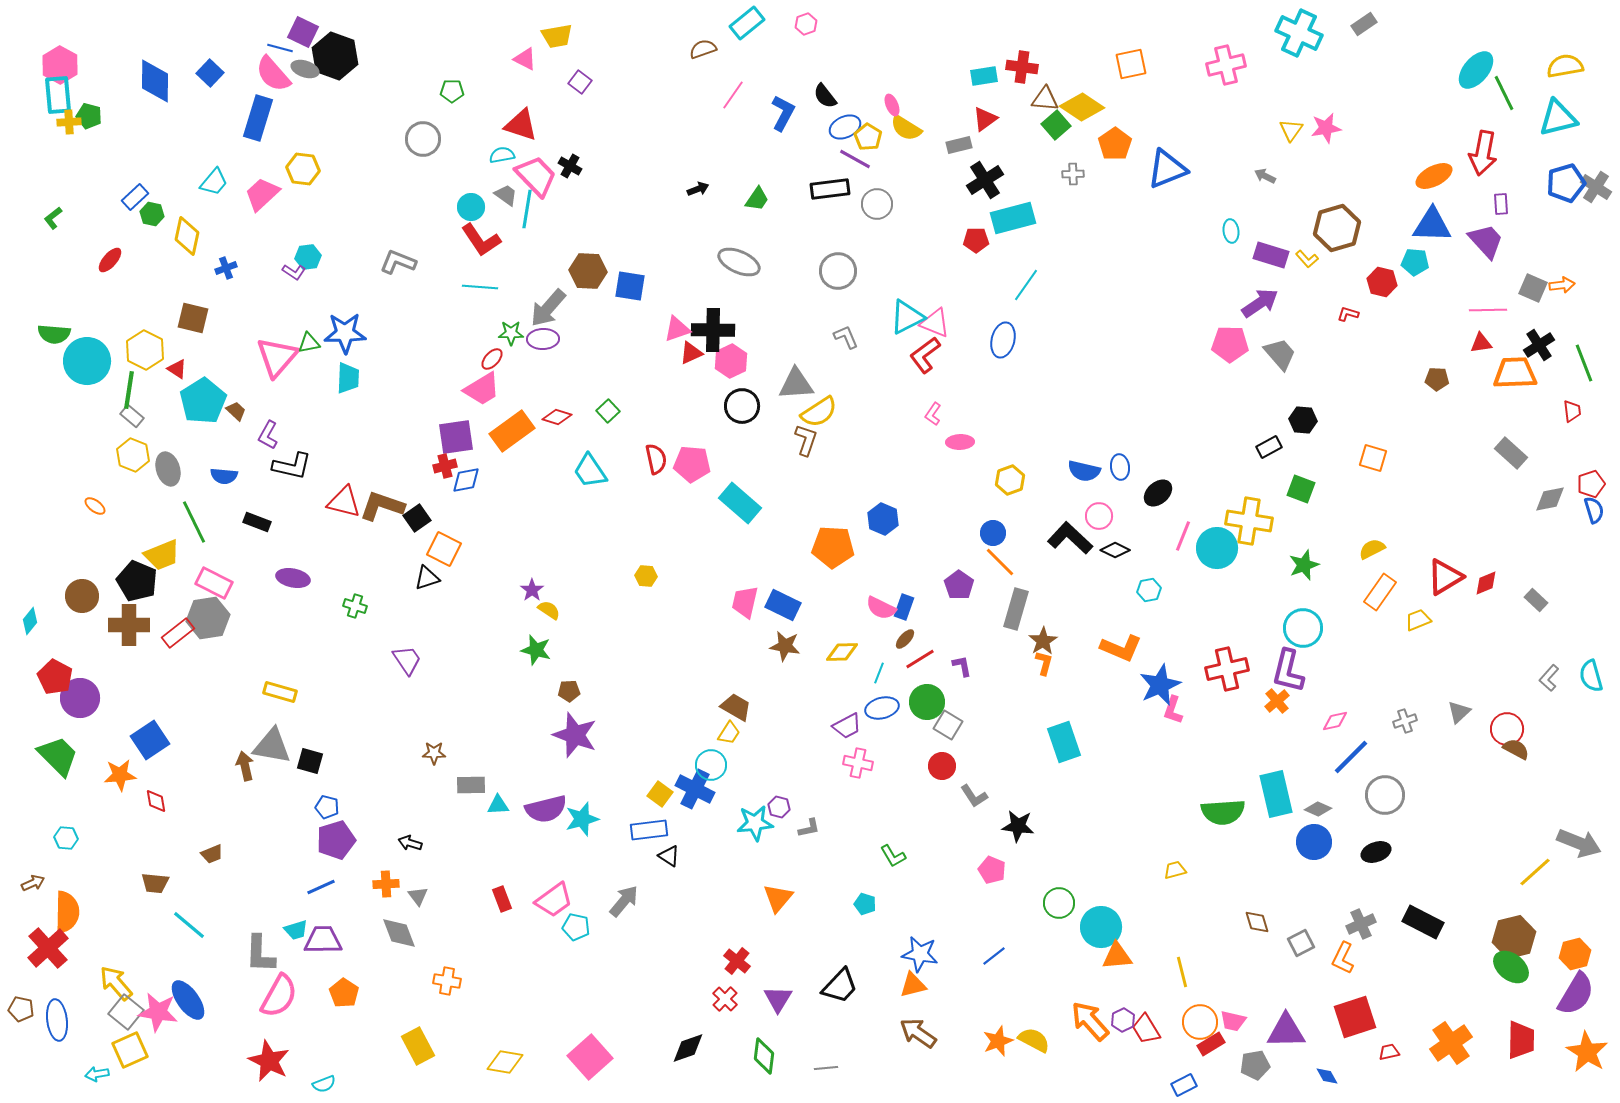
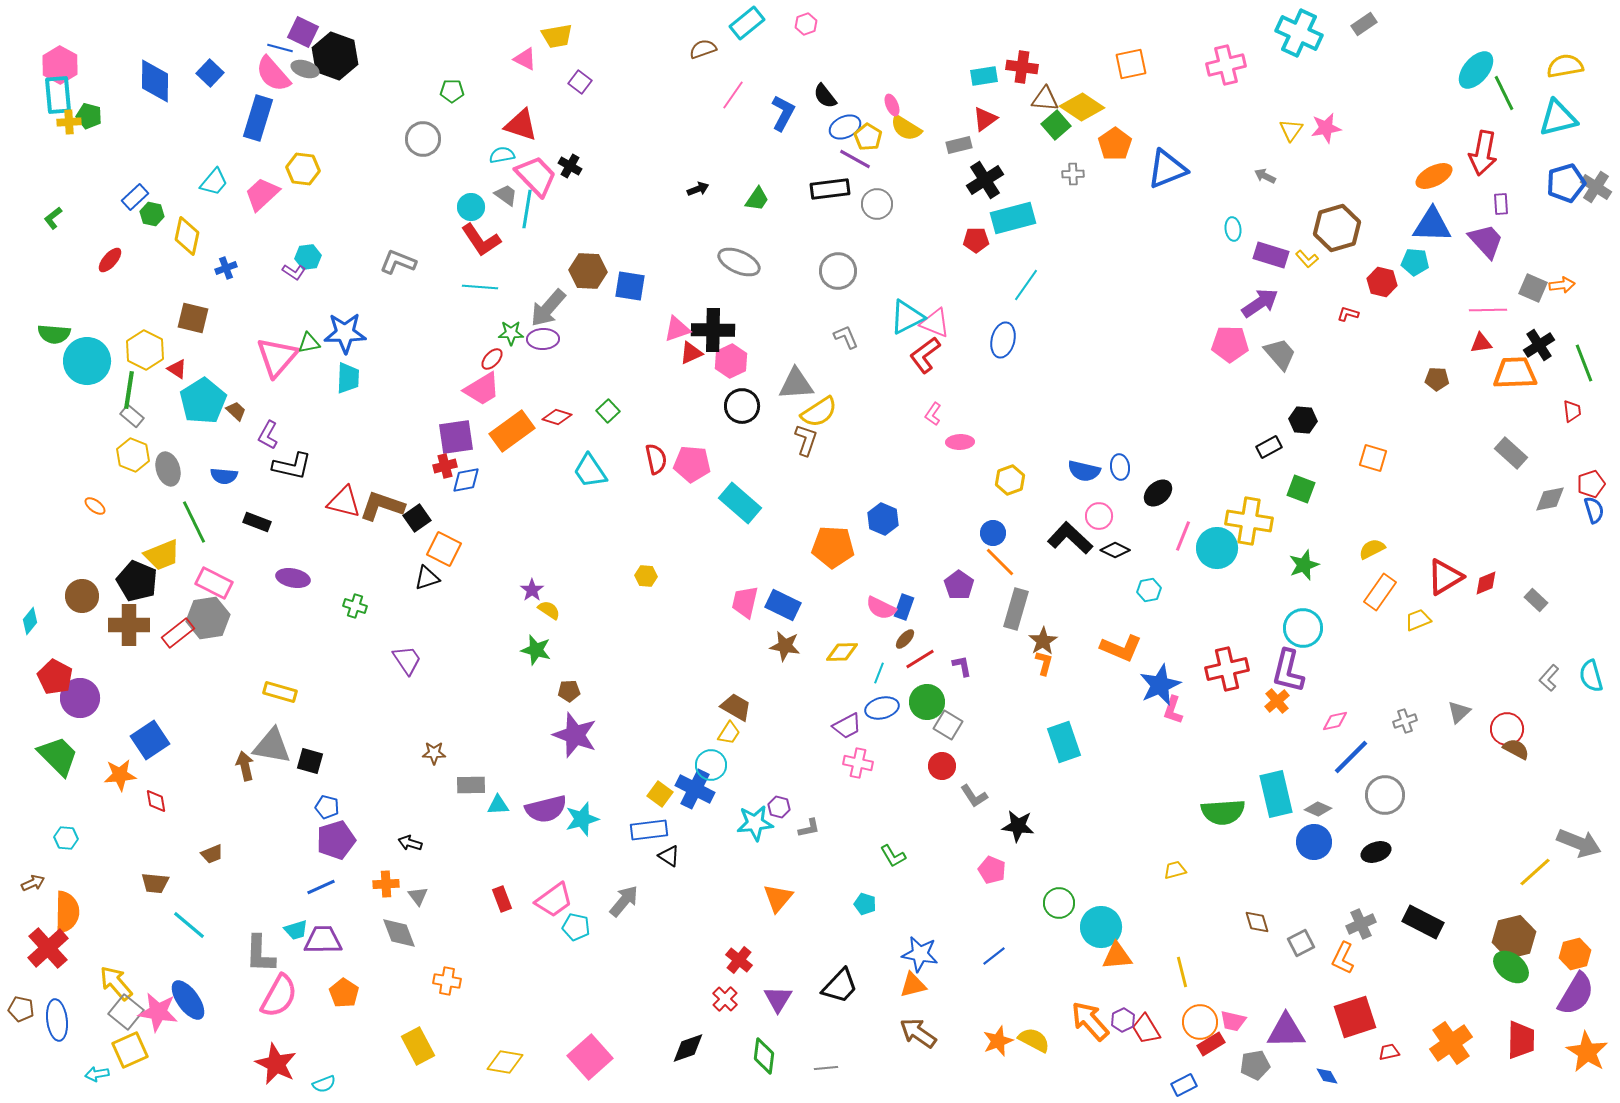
cyan ellipse at (1231, 231): moved 2 px right, 2 px up
red cross at (737, 961): moved 2 px right, 1 px up
red star at (269, 1061): moved 7 px right, 3 px down
